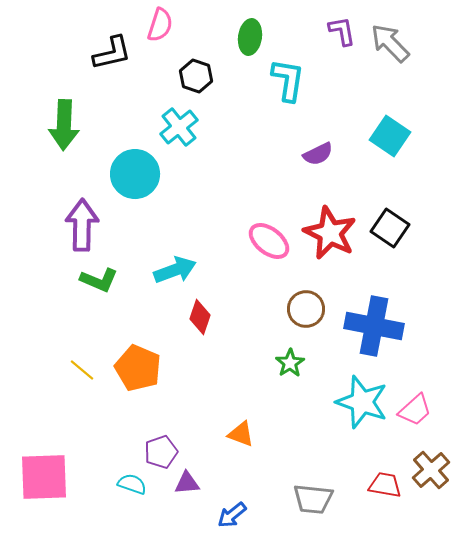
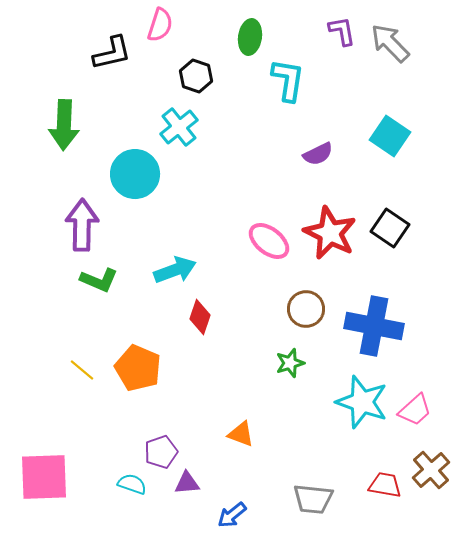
green star: rotated 16 degrees clockwise
